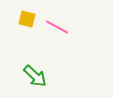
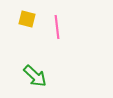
pink line: rotated 55 degrees clockwise
